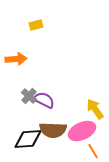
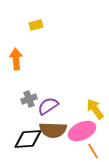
orange arrow: rotated 90 degrees counterclockwise
gray cross: moved 3 px down; rotated 28 degrees clockwise
purple semicircle: moved 4 px right, 6 px down; rotated 60 degrees counterclockwise
